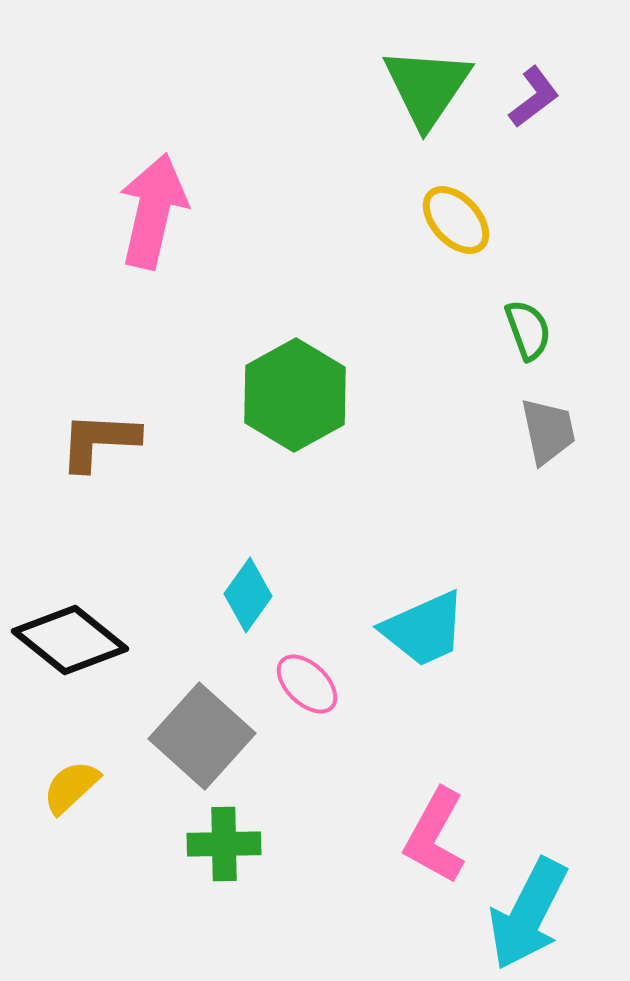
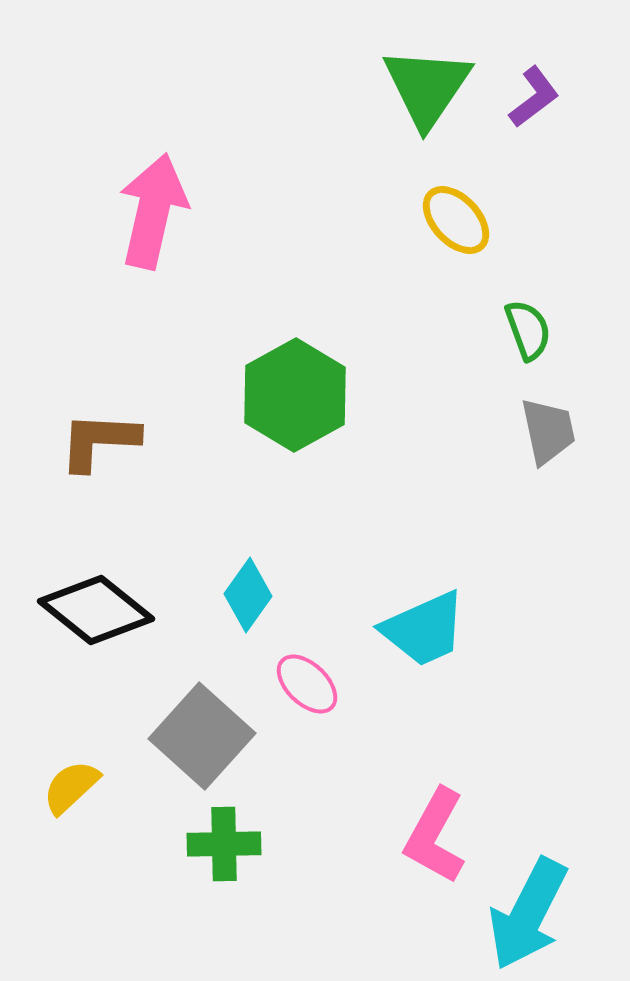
black diamond: moved 26 px right, 30 px up
